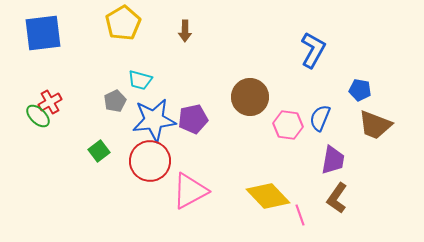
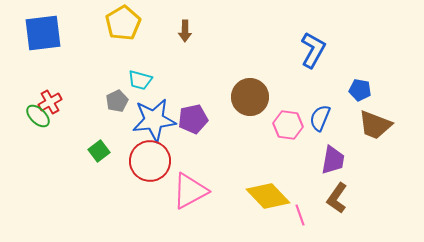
gray pentagon: moved 2 px right
